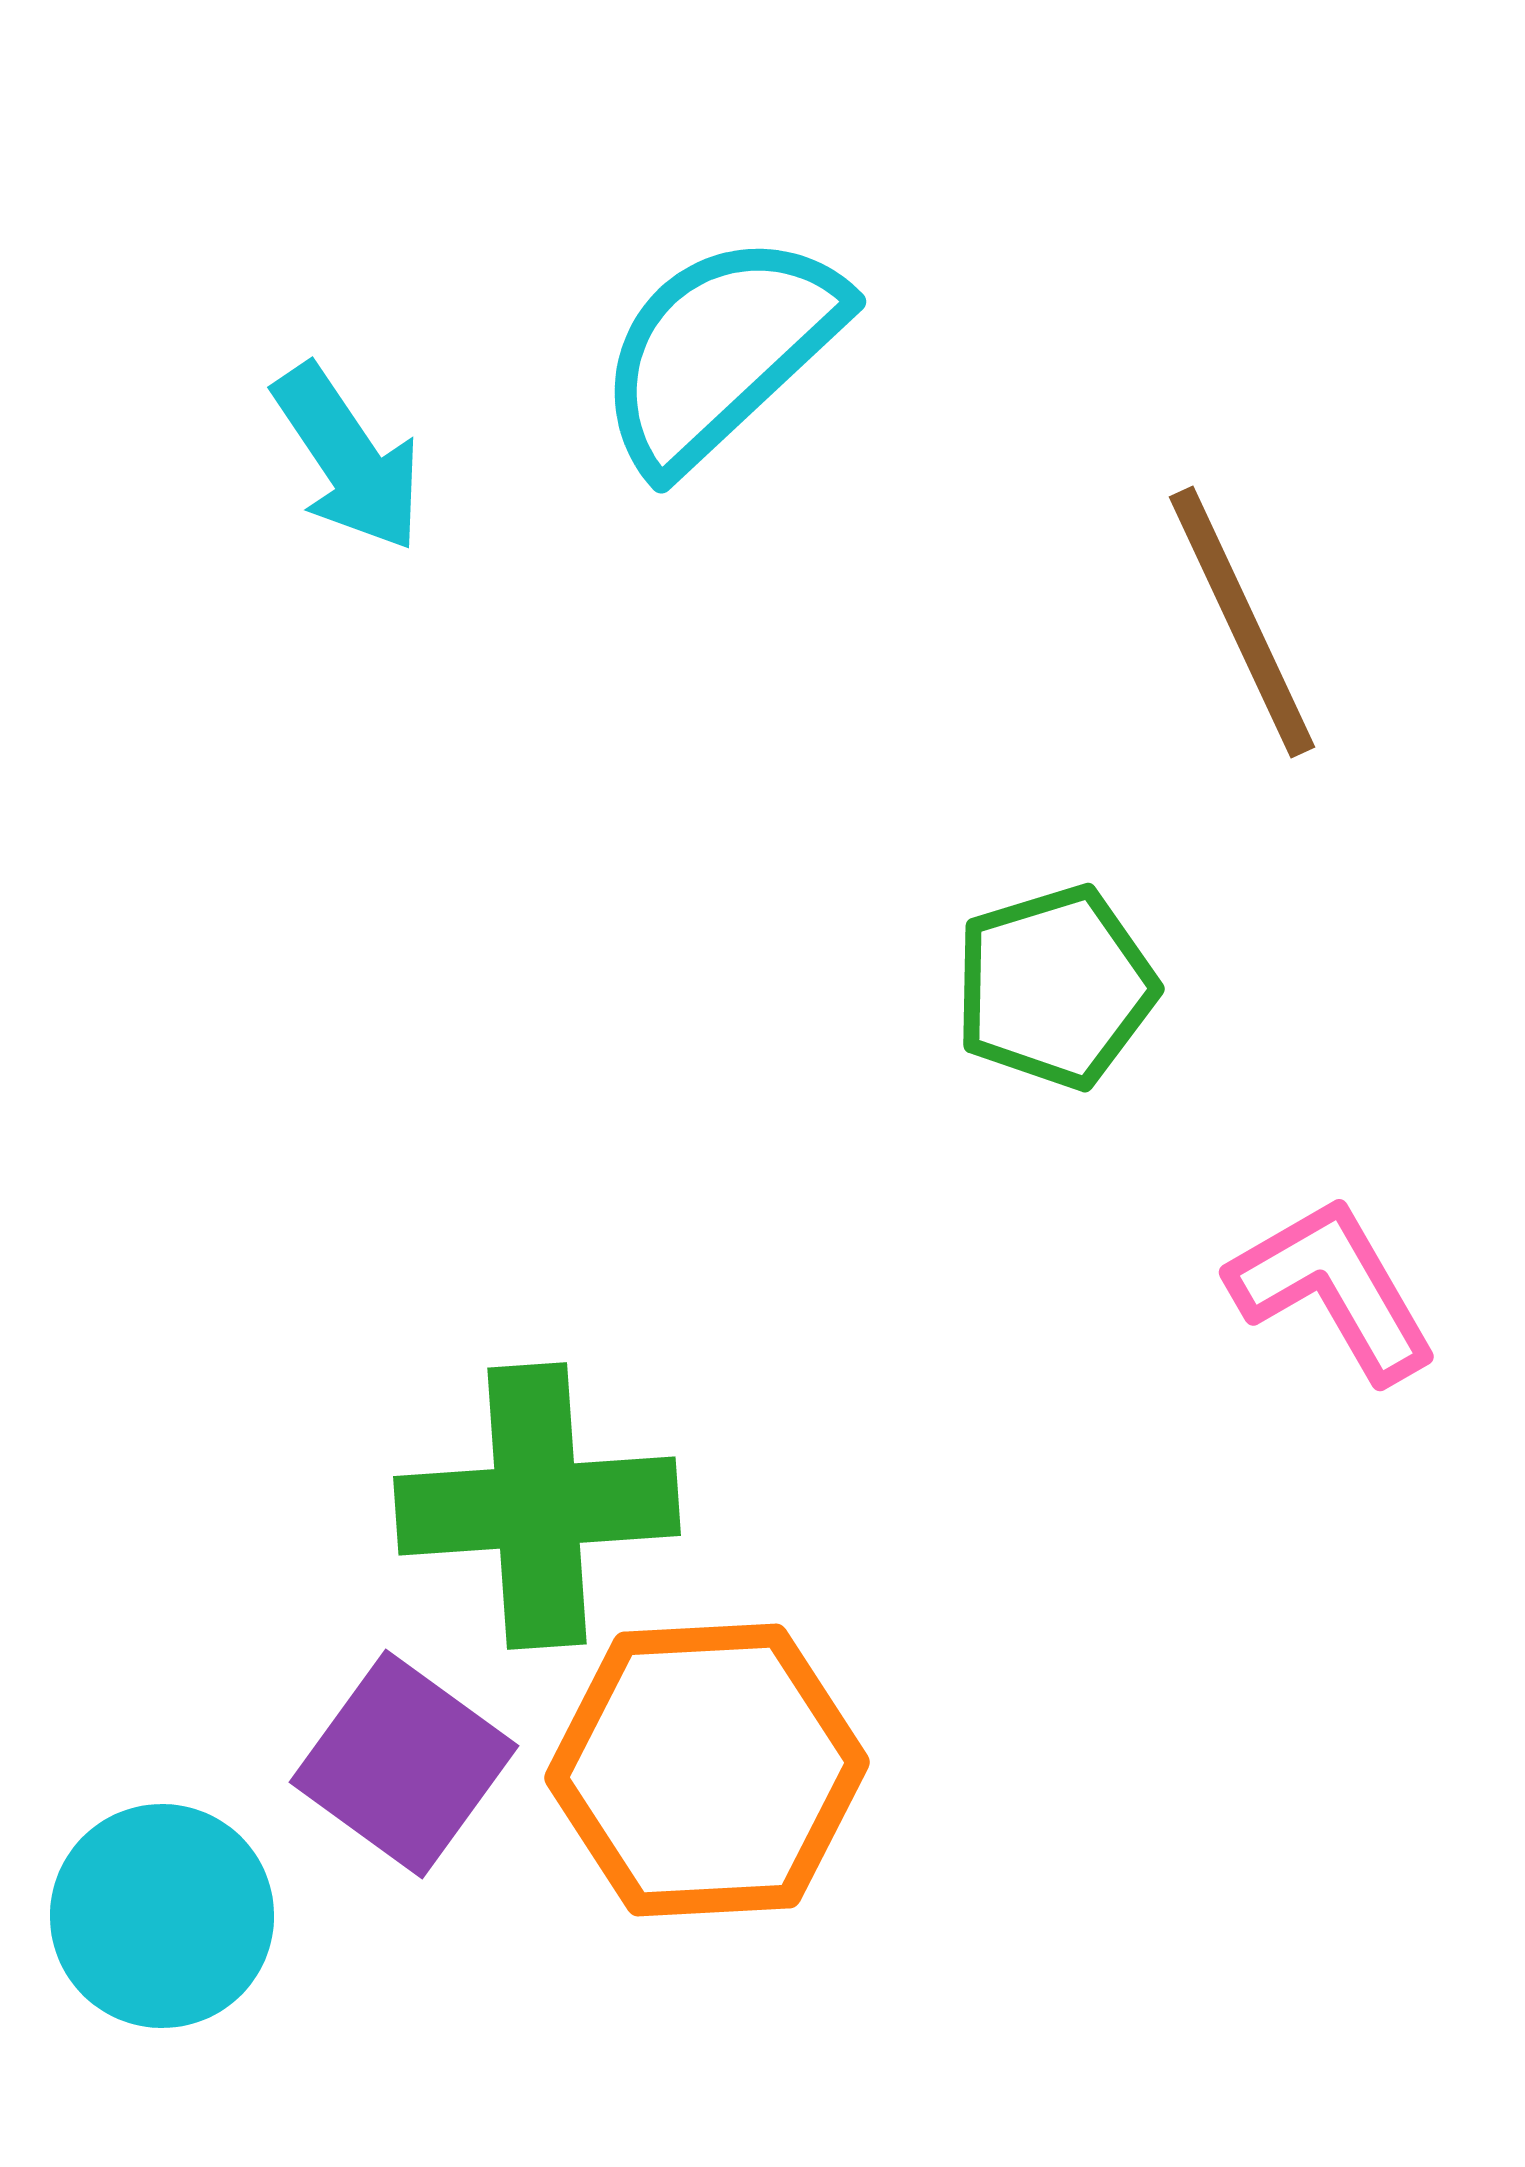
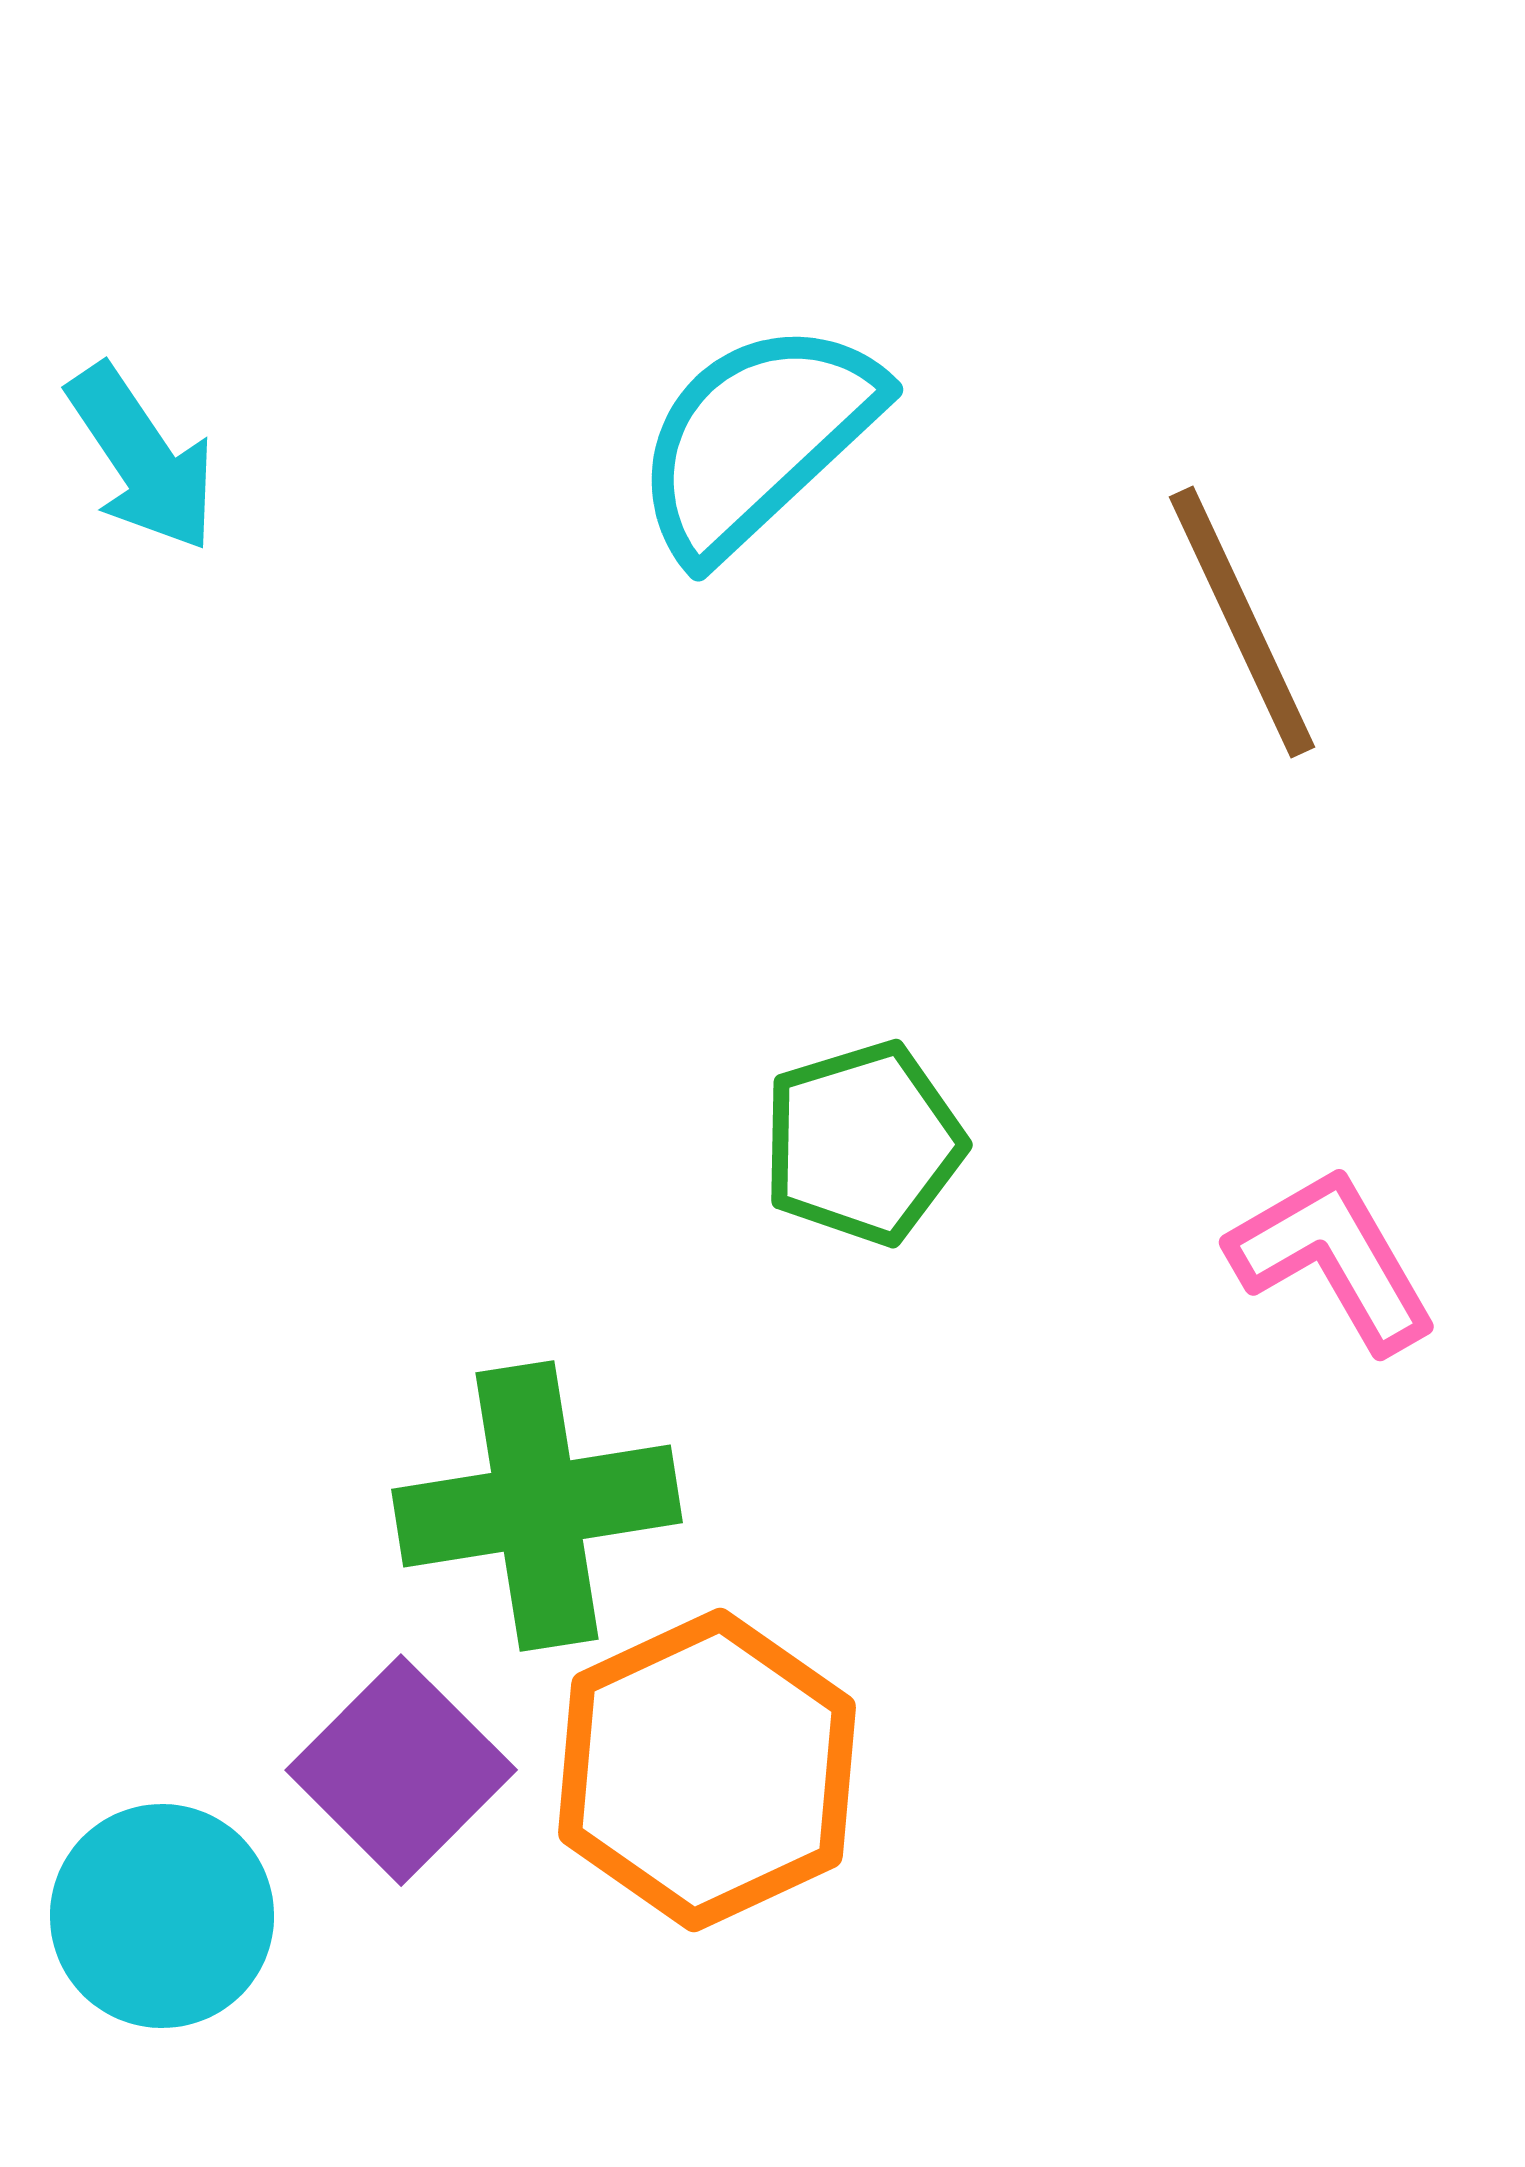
cyan semicircle: moved 37 px right, 88 px down
cyan arrow: moved 206 px left
green pentagon: moved 192 px left, 156 px down
pink L-shape: moved 30 px up
green cross: rotated 5 degrees counterclockwise
purple square: moved 3 px left, 6 px down; rotated 9 degrees clockwise
orange hexagon: rotated 22 degrees counterclockwise
